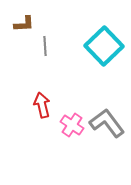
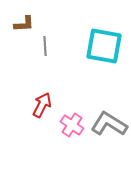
cyan square: rotated 36 degrees counterclockwise
red arrow: rotated 40 degrees clockwise
gray L-shape: moved 2 px right, 1 px down; rotated 21 degrees counterclockwise
